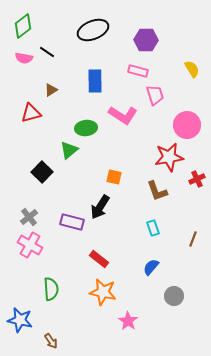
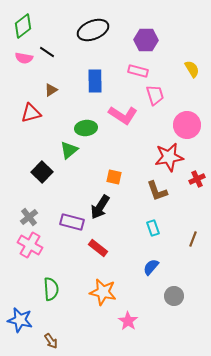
red rectangle: moved 1 px left, 11 px up
